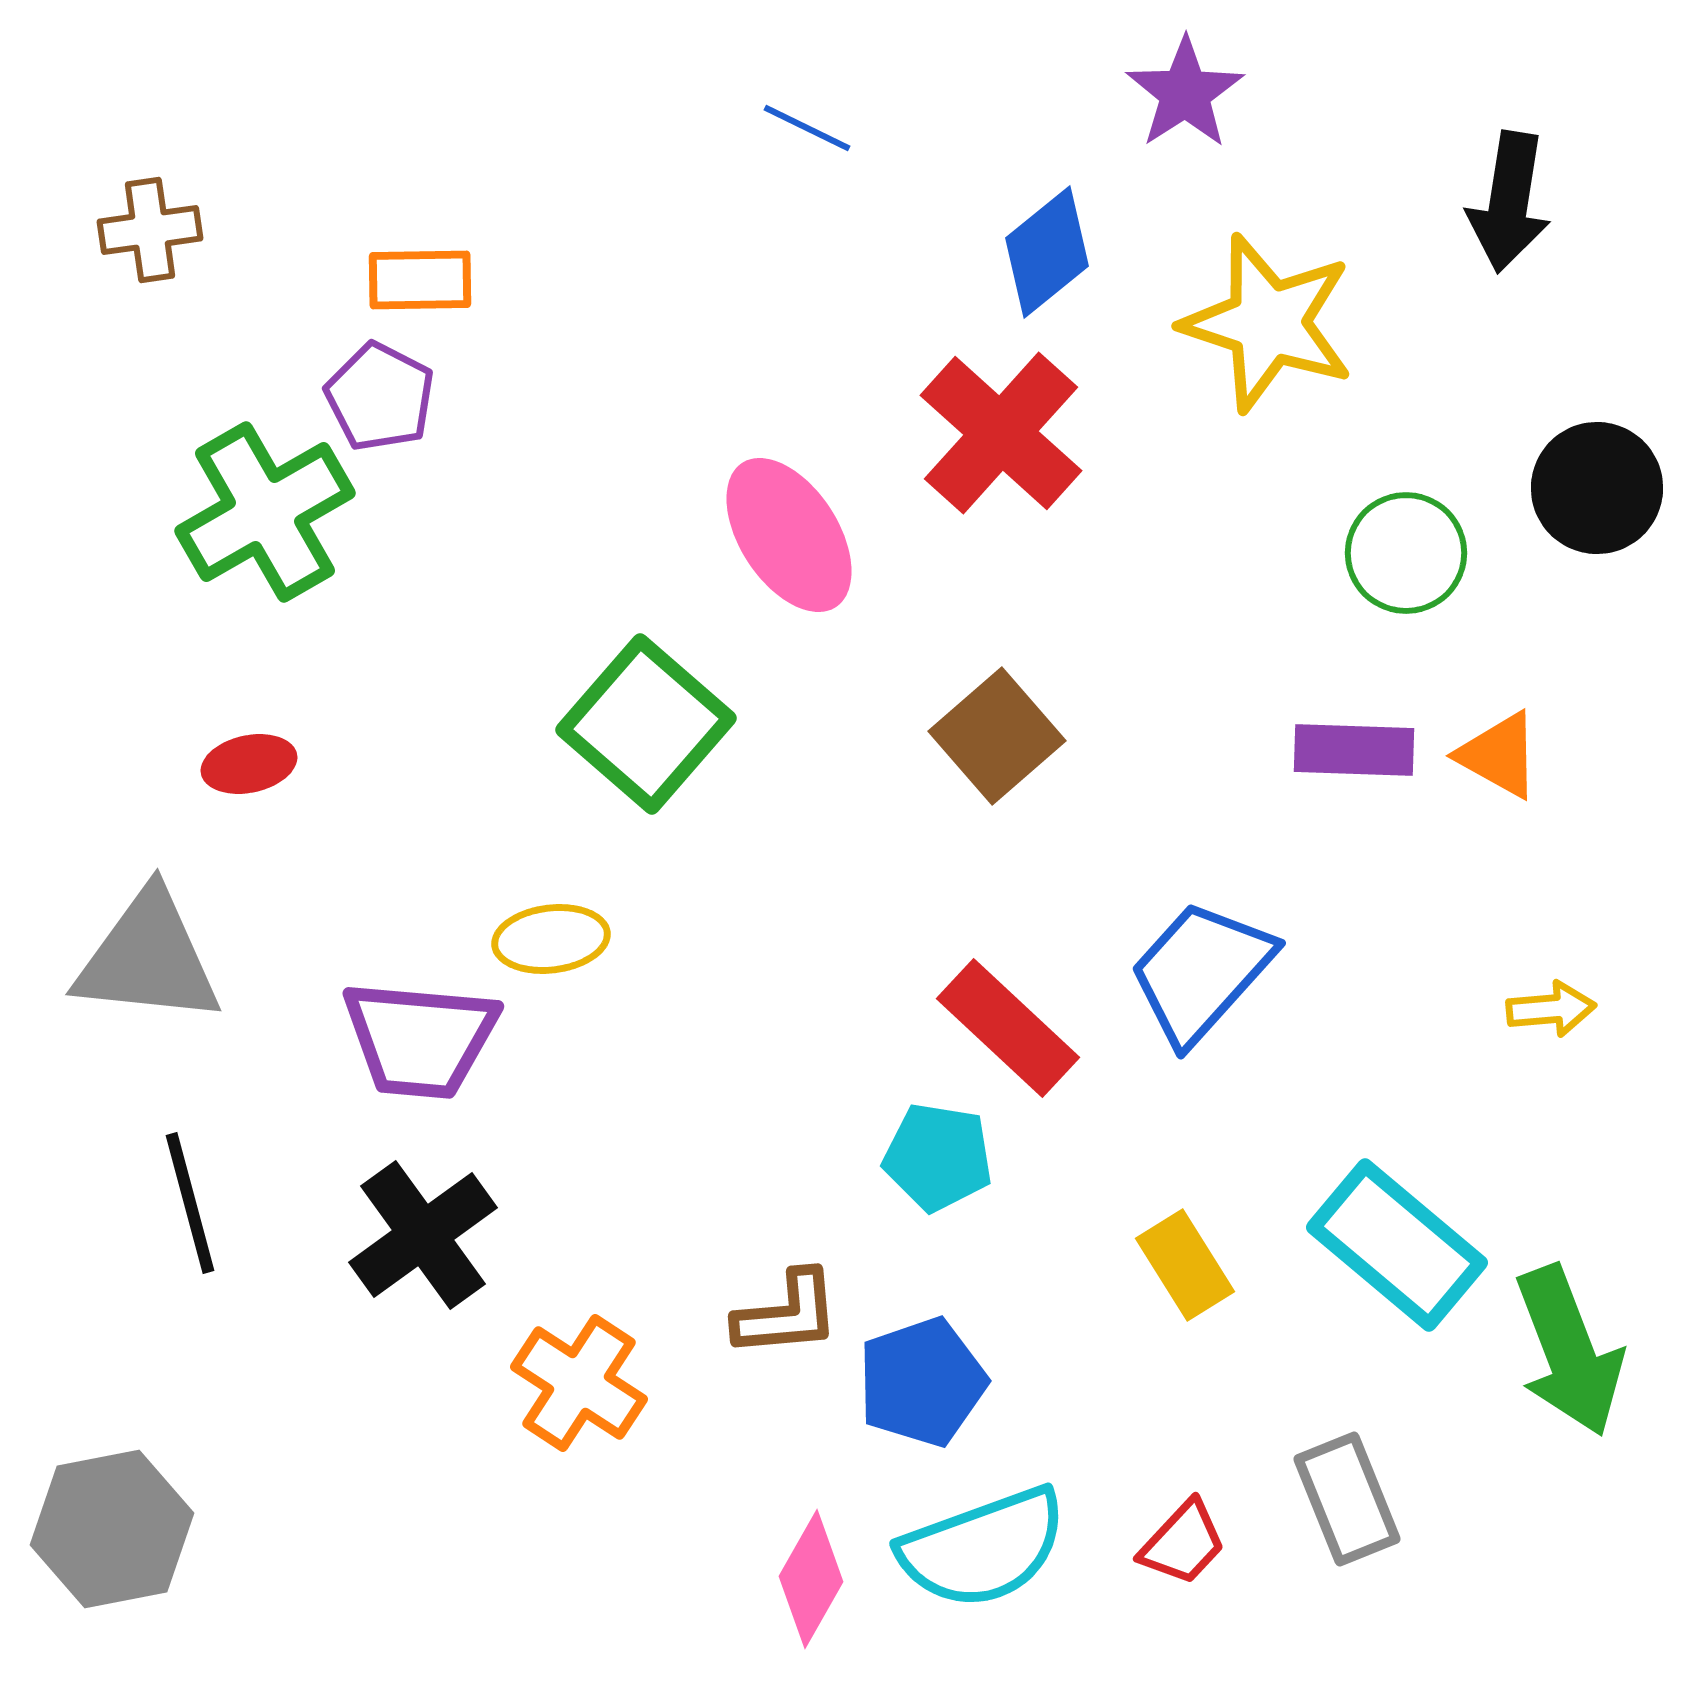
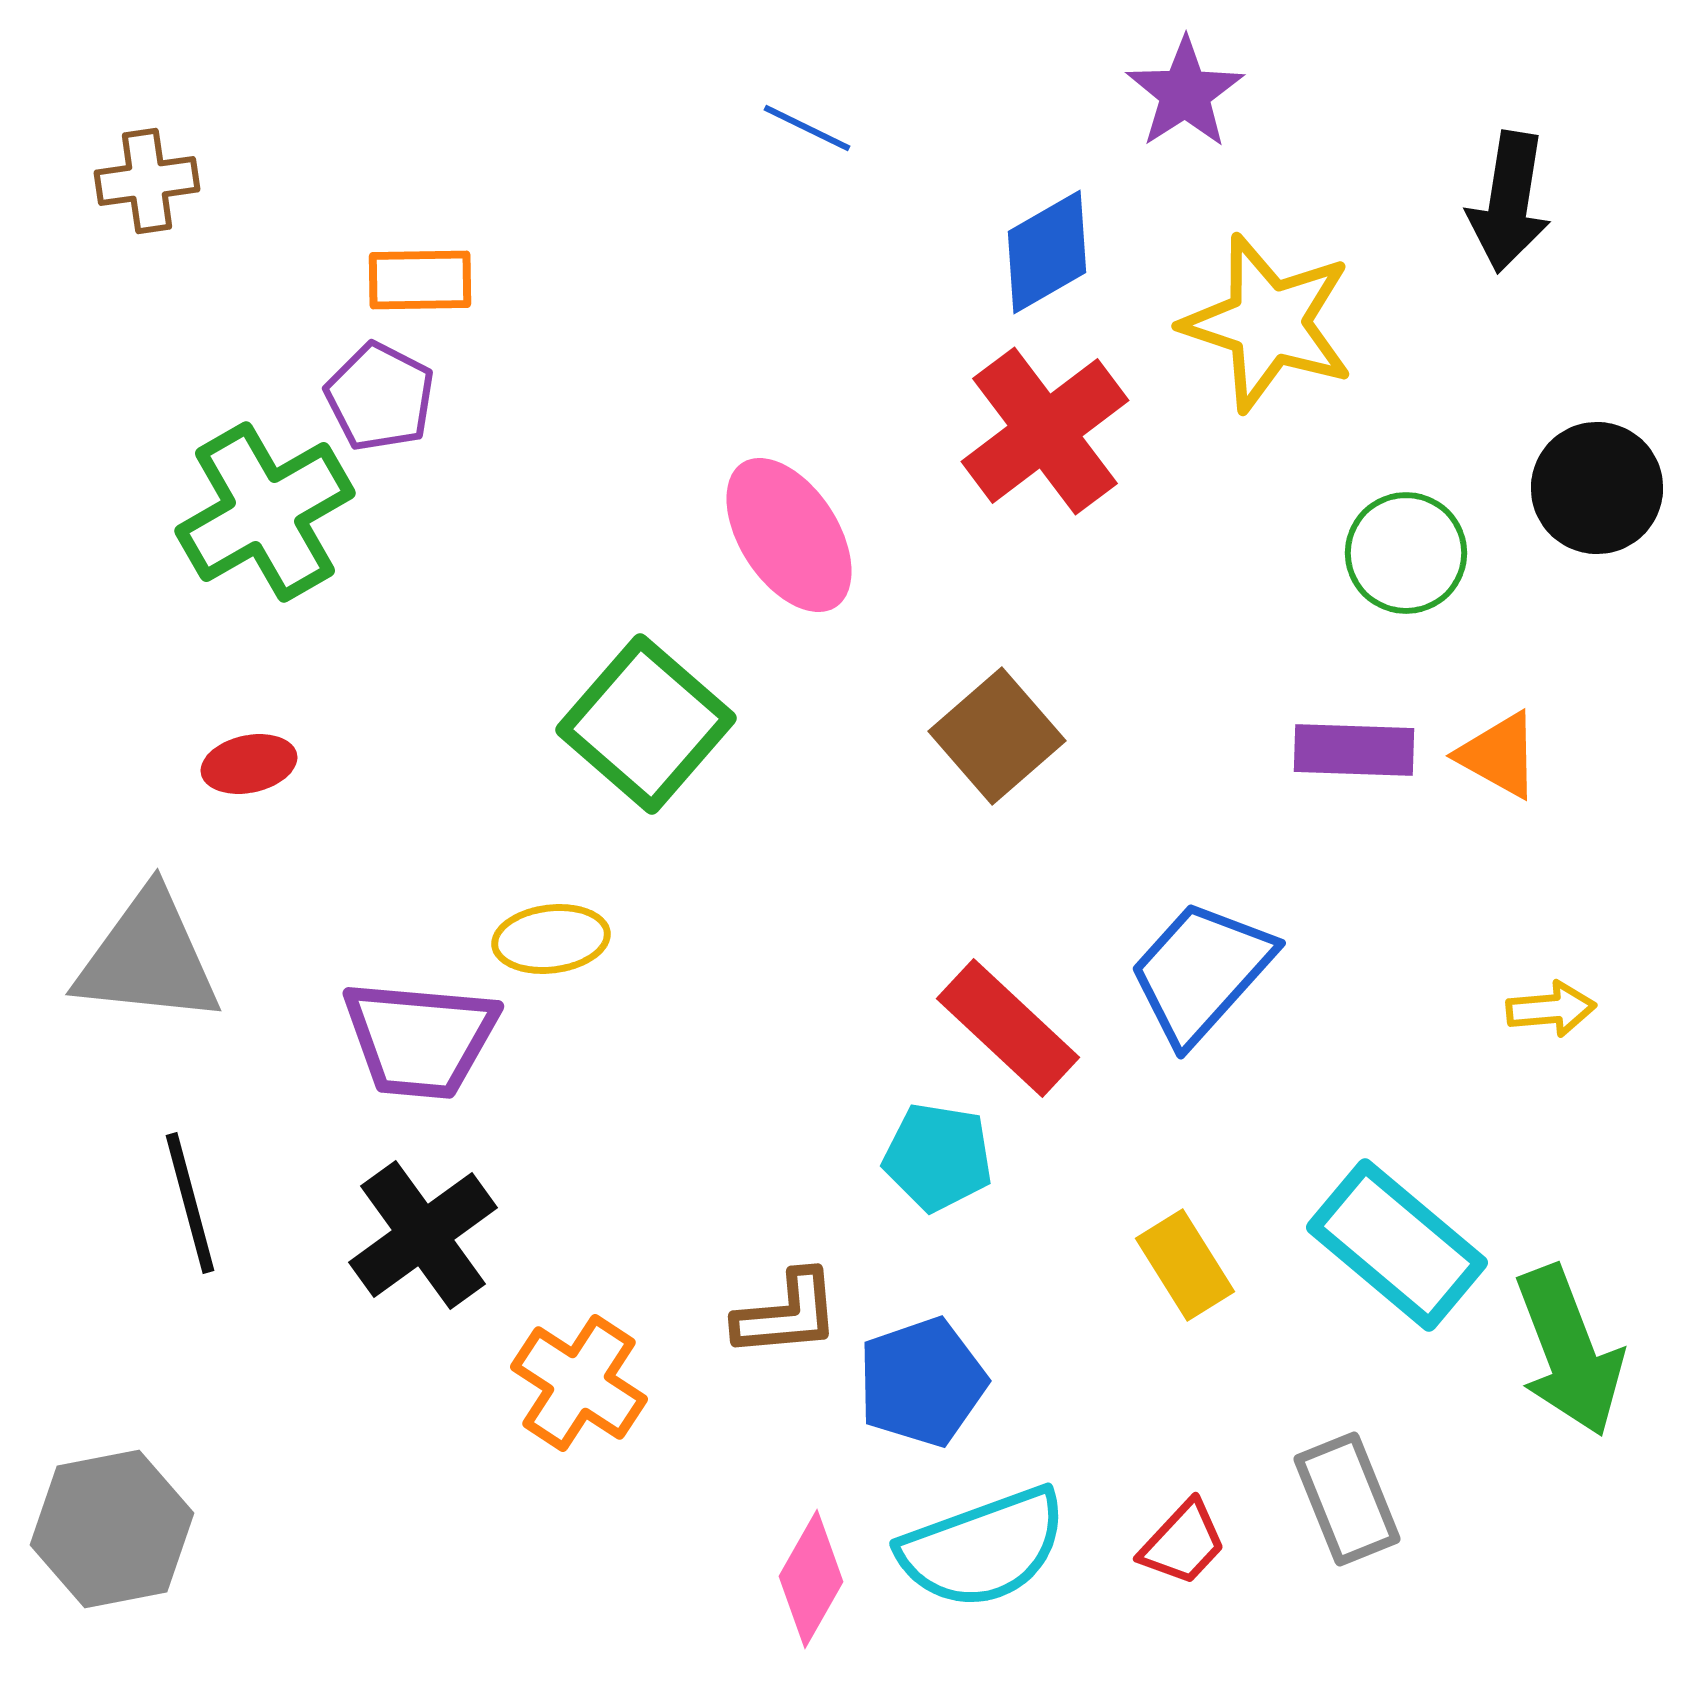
brown cross: moved 3 px left, 49 px up
blue diamond: rotated 9 degrees clockwise
red cross: moved 44 px right, 2 px up; rotated 11 degrees clockwise
